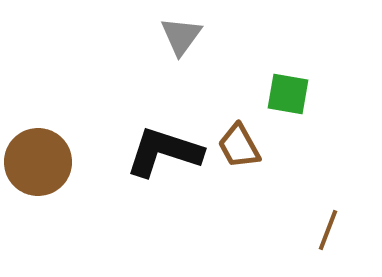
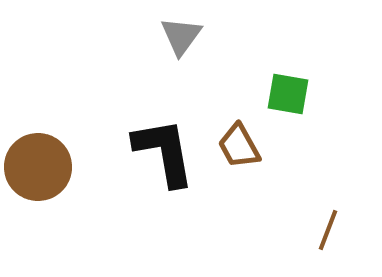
black L-shape: rotated 62 degrees clockwise
brown circle: moved 5 px down
